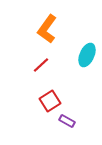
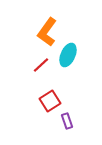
orange L-shape: moved 3 px down
cyan ellipse: moved 19 px left
purple rectangle: rotated 42 degrees clockwise
